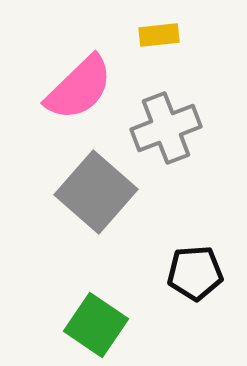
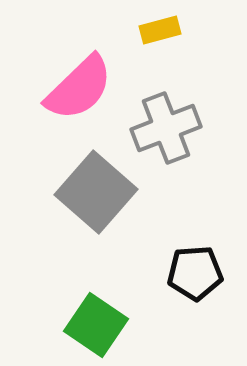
yellow rectangle: moved 1 px right, 5 px up; rotated 9 degrees counterclockwise
